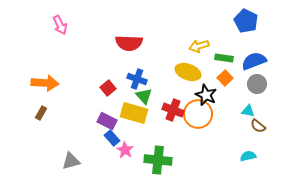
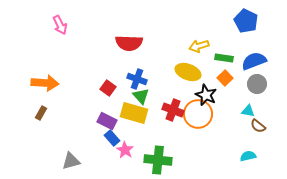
red square: rotated 14 degrees counterclockwise
green triangle: moved 3 px left
